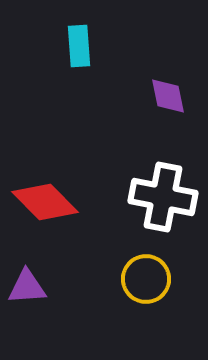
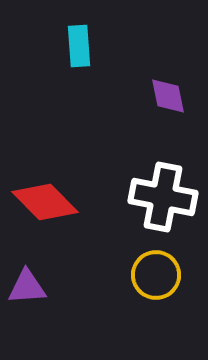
yellow circle: moved 10 px right, 4 px up
